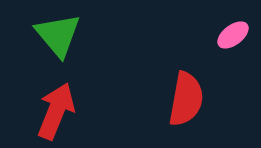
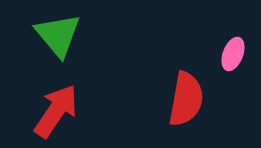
pink ellipse: moved 19 px down; rotated 32 degrees counterclockwise
red arrow: rotated 12 degrees clockwise
